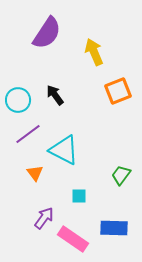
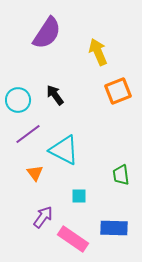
yellow arrow: moved 4 px right
green trapezoid: rotated 45 degrees counterclockwise
purple arrow: moved 1 px left, 1 px up
